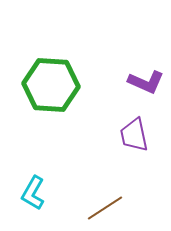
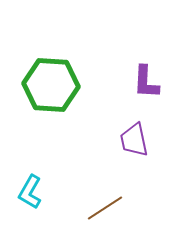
purple L-shape: rotated 69 degrees clockwise
purple trapezoid: moved 5 px down
cyan L-shape: moved 3 px left, 1 px up
